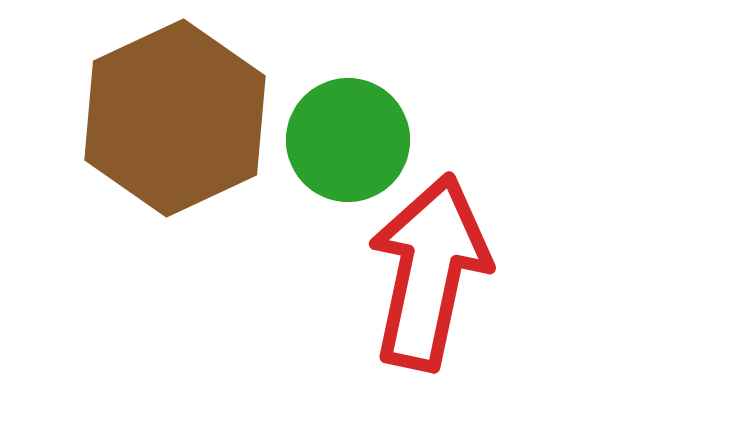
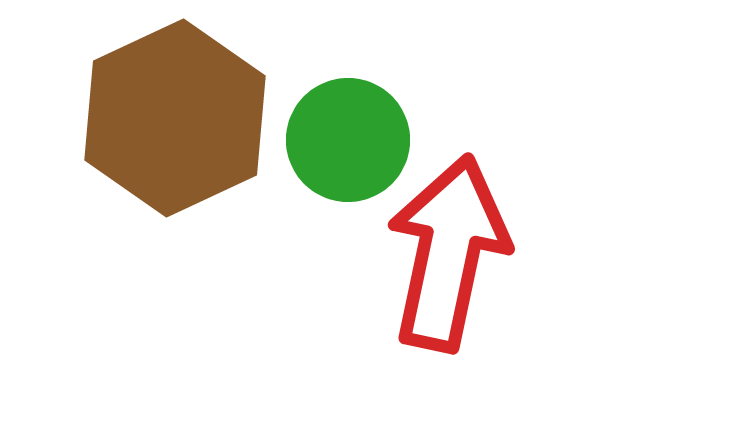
red arrow: moved 19 px right, 19 px up
